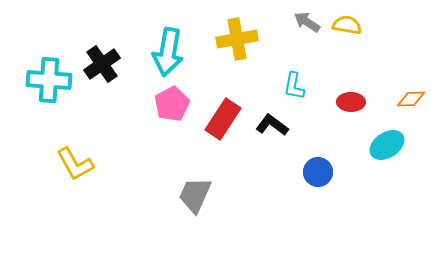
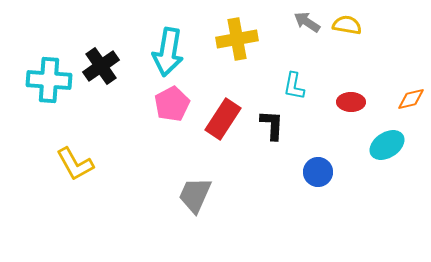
black cross: moved 1 px left, 2 px down
orange diamond: rotated 12 degrees counterclockwise
black L-shape: rotated 56 degrees clockwise
